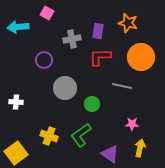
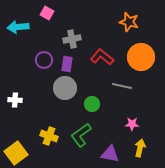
orange star: moved 1 px right, 1 px up
purple rectangle: moved 31 px left, 33 px down
red L-shape: moved 2 px right; rotated 40 degrees clockwise
white cross: moved 1 px left, 2 px up
purple triangle: rotated 24 degrees counterclockwise
